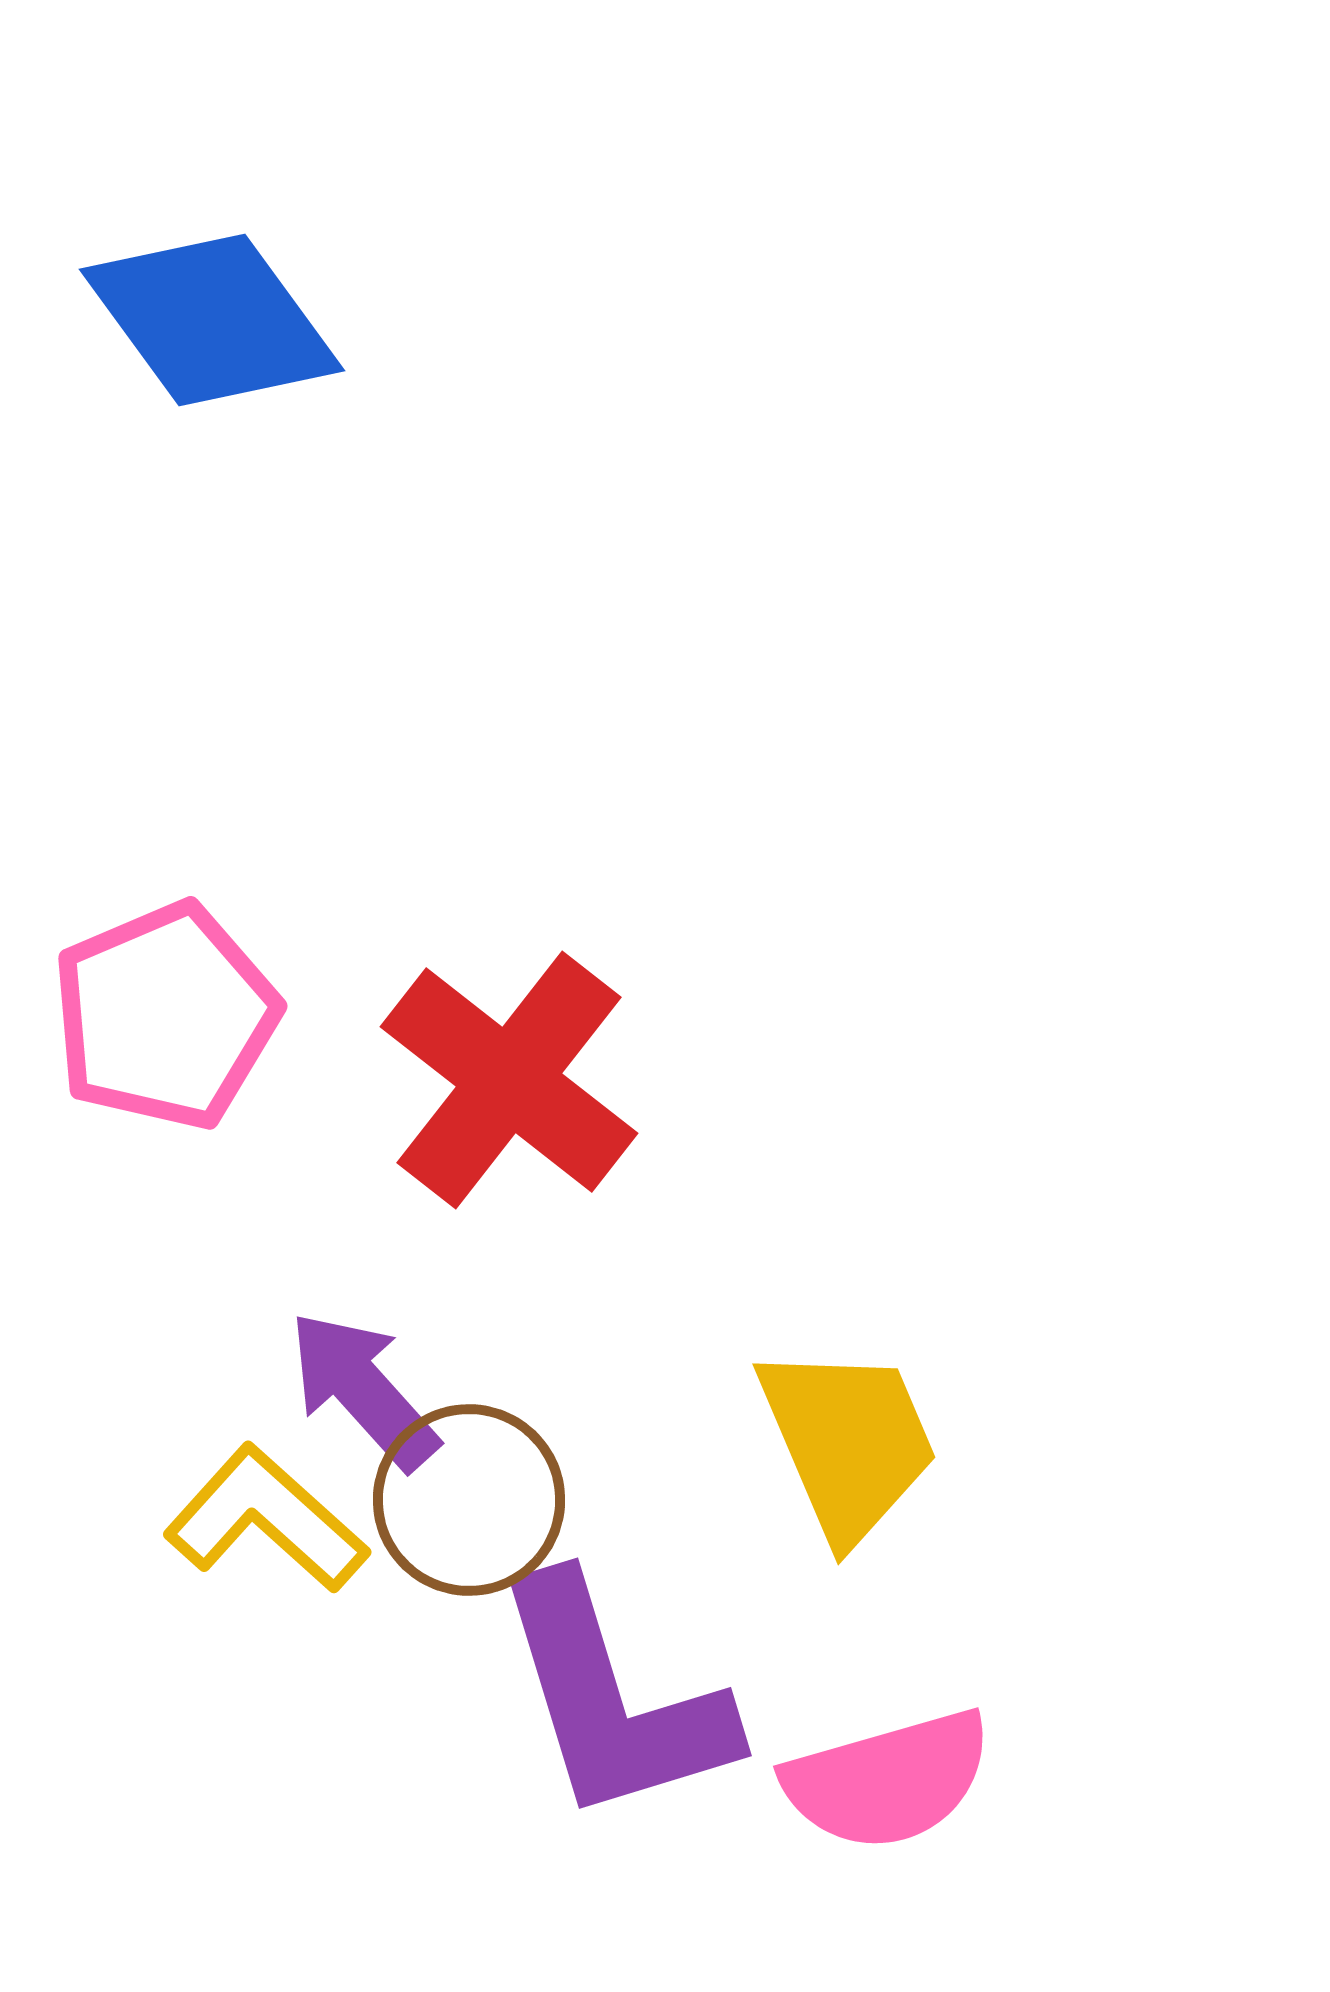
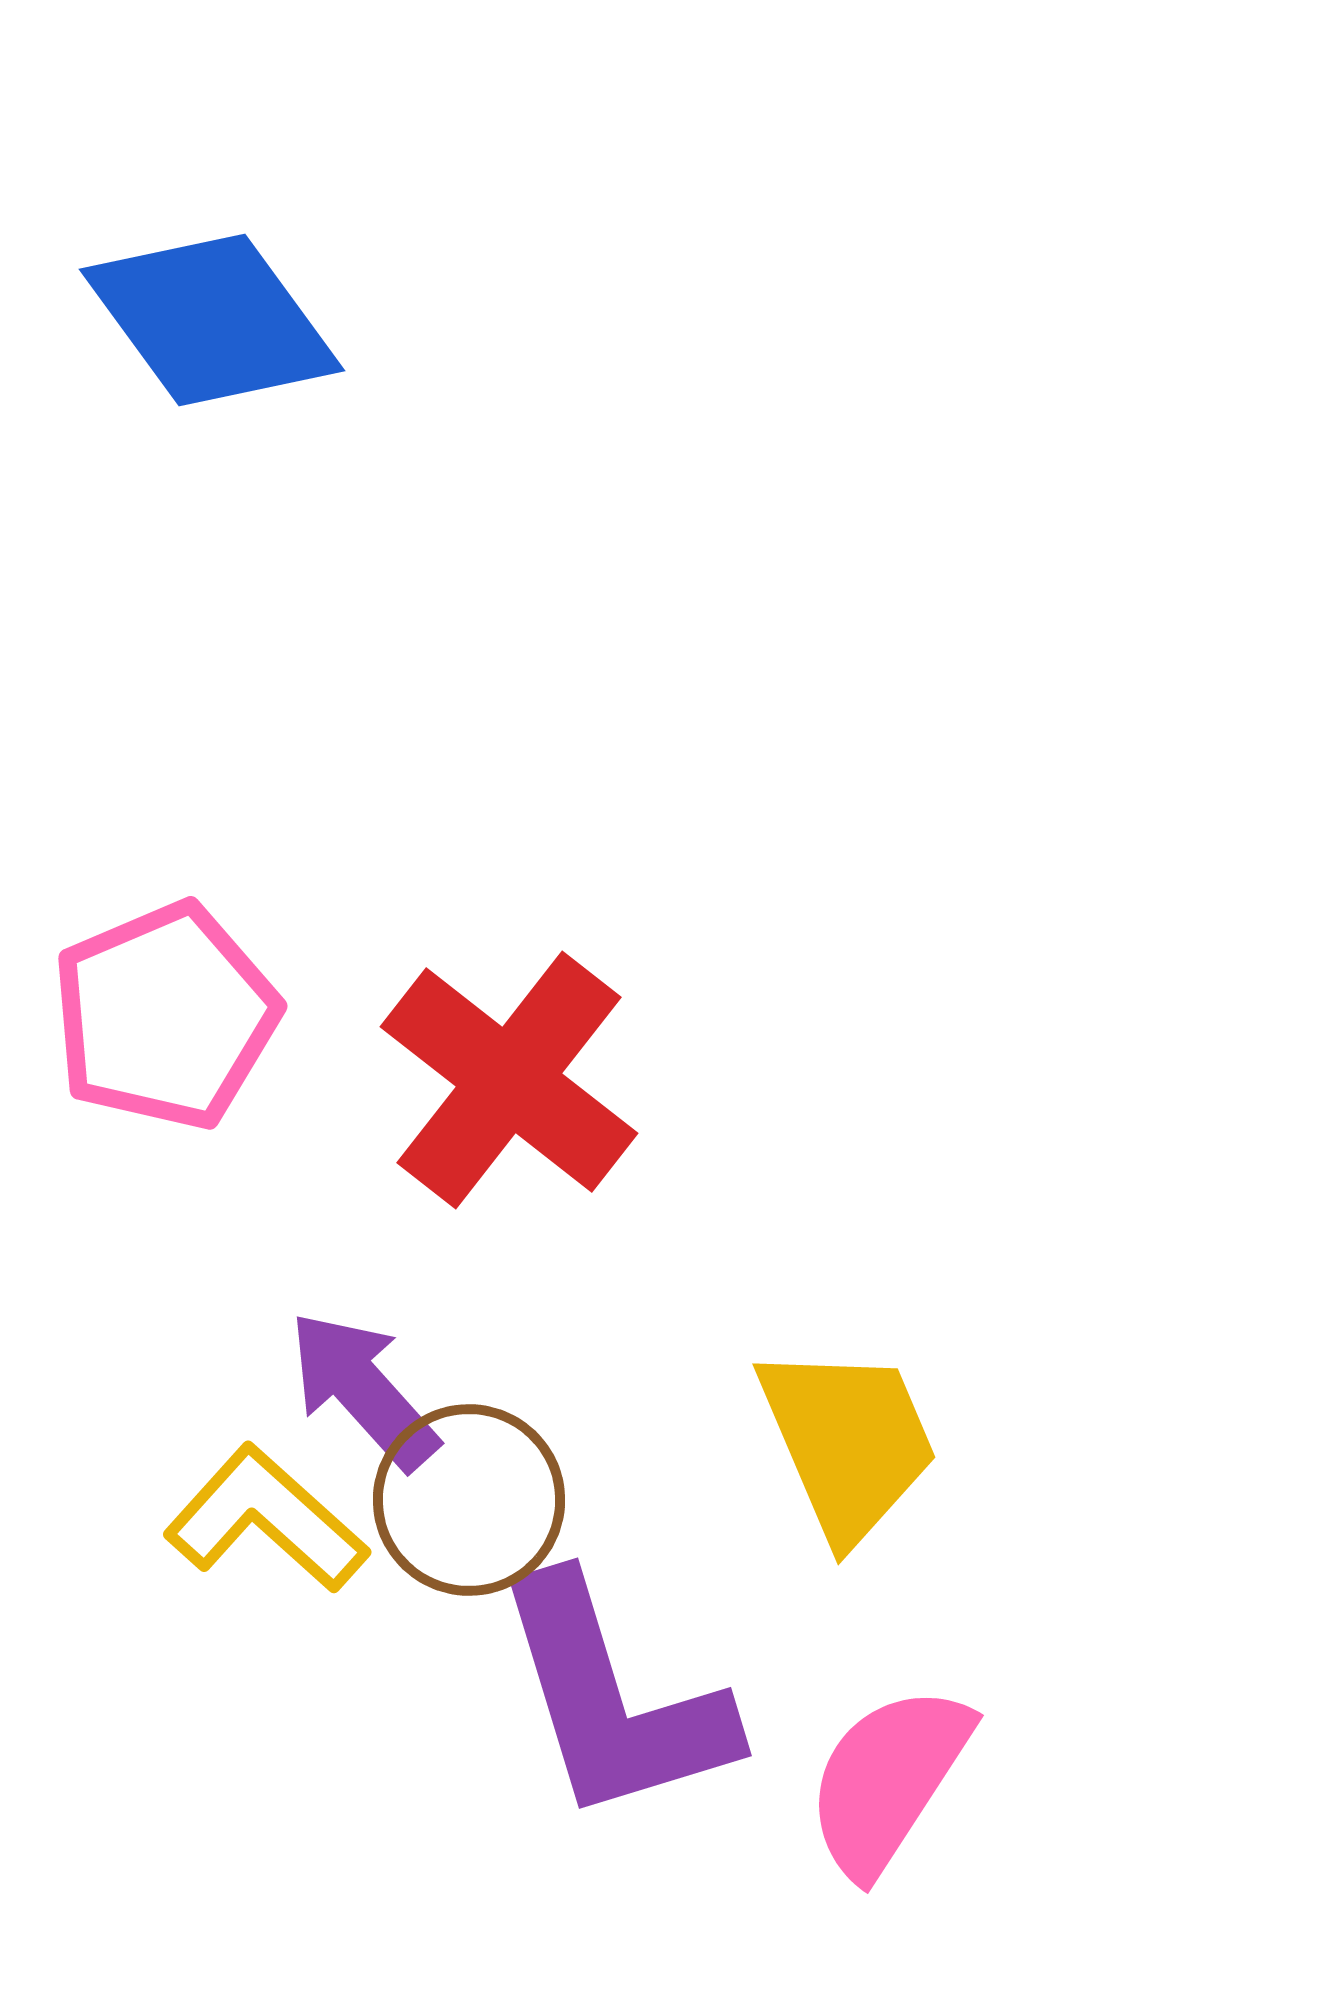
pink semicircle: rotated 139 degrees clockwise
